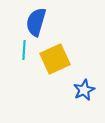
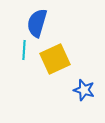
blue semicircle: moved 1 px right, 1 px down
blue star: rotated 30 degrees counterclockwise
